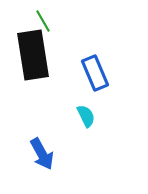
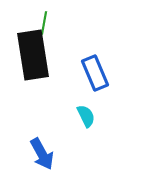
green line: moved 1 px right, 2 px down; rotated 40 degrees clockwise
